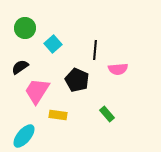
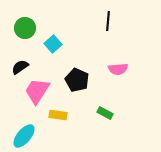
black line: moved 13 px right, 29 px up
green rectangle: moved 2 px left, 1 px up; rotated 21 degrees counterclockwise
